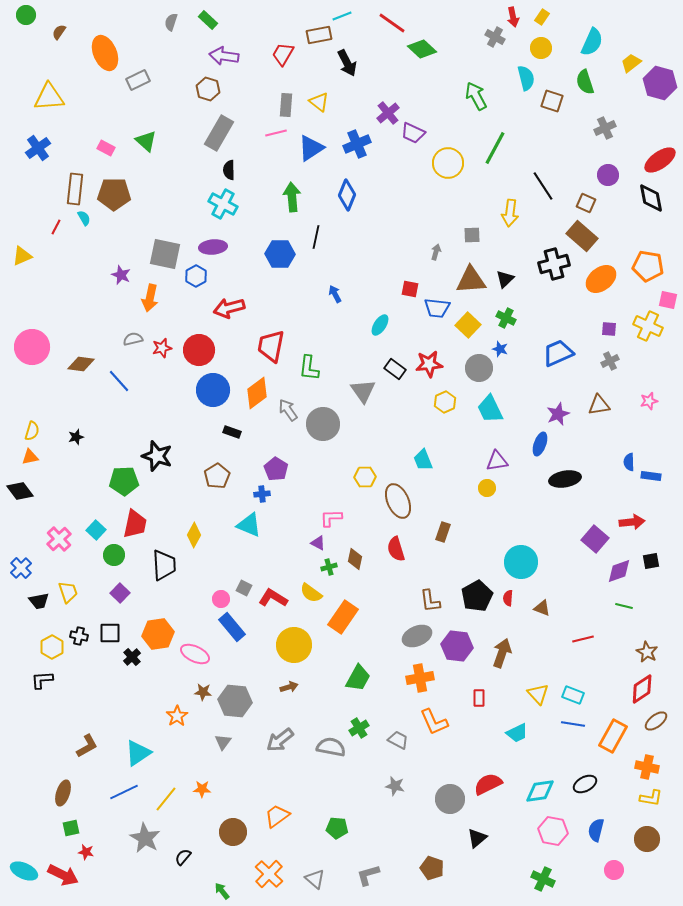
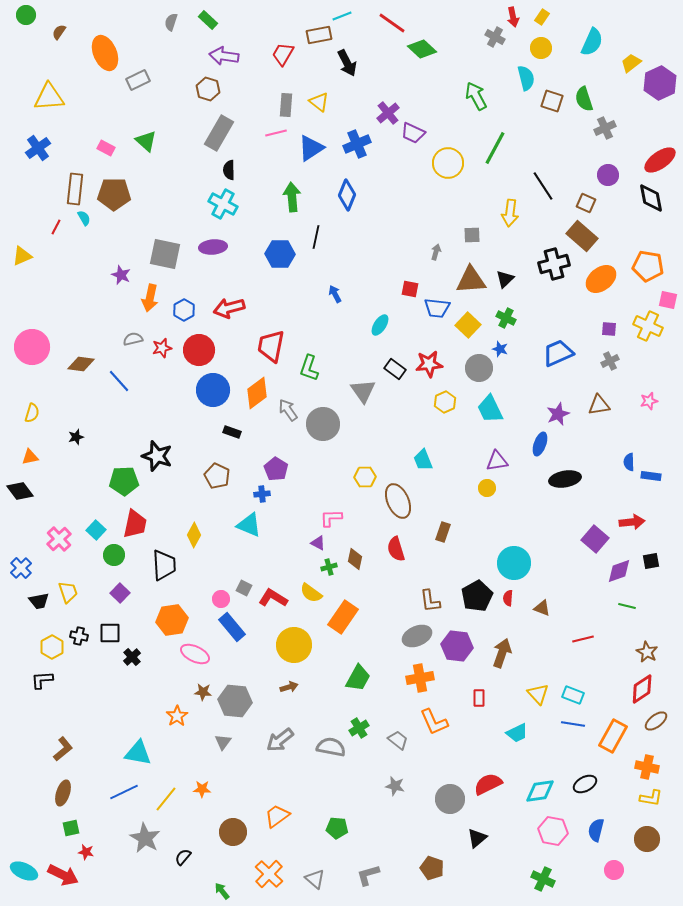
green semicircle at (585, 82): moved 1 px left, 17 px down
purple hexagon at (660, 83): rotated 20 degrees clockwise
blue hexagon at (196, 276): moved 12 px left, 34 px down
green L-shape at (309, 368): rotated 12 degrees clockwise
yellow semicircle at (32, 431): moved 18 px up
brown pentagon at (217, 476): rotated 15 degrees counterclockwise
cyan circle at (521, 562): moved 7 px left, 1 px down
green line at (624, 606): moved 3 px right
orange hexagon at (158, 634): moved 14 px right, 14 px up
gray trapezoid at (398, 740): rotated 10 degrees clockwise
brown L-shape at (87, 746): moved 24 px left, 3 px down; rotated 10 degrees counterclockwise
cyan triangle at (138, 753): rotated 44 degrees clockwise
